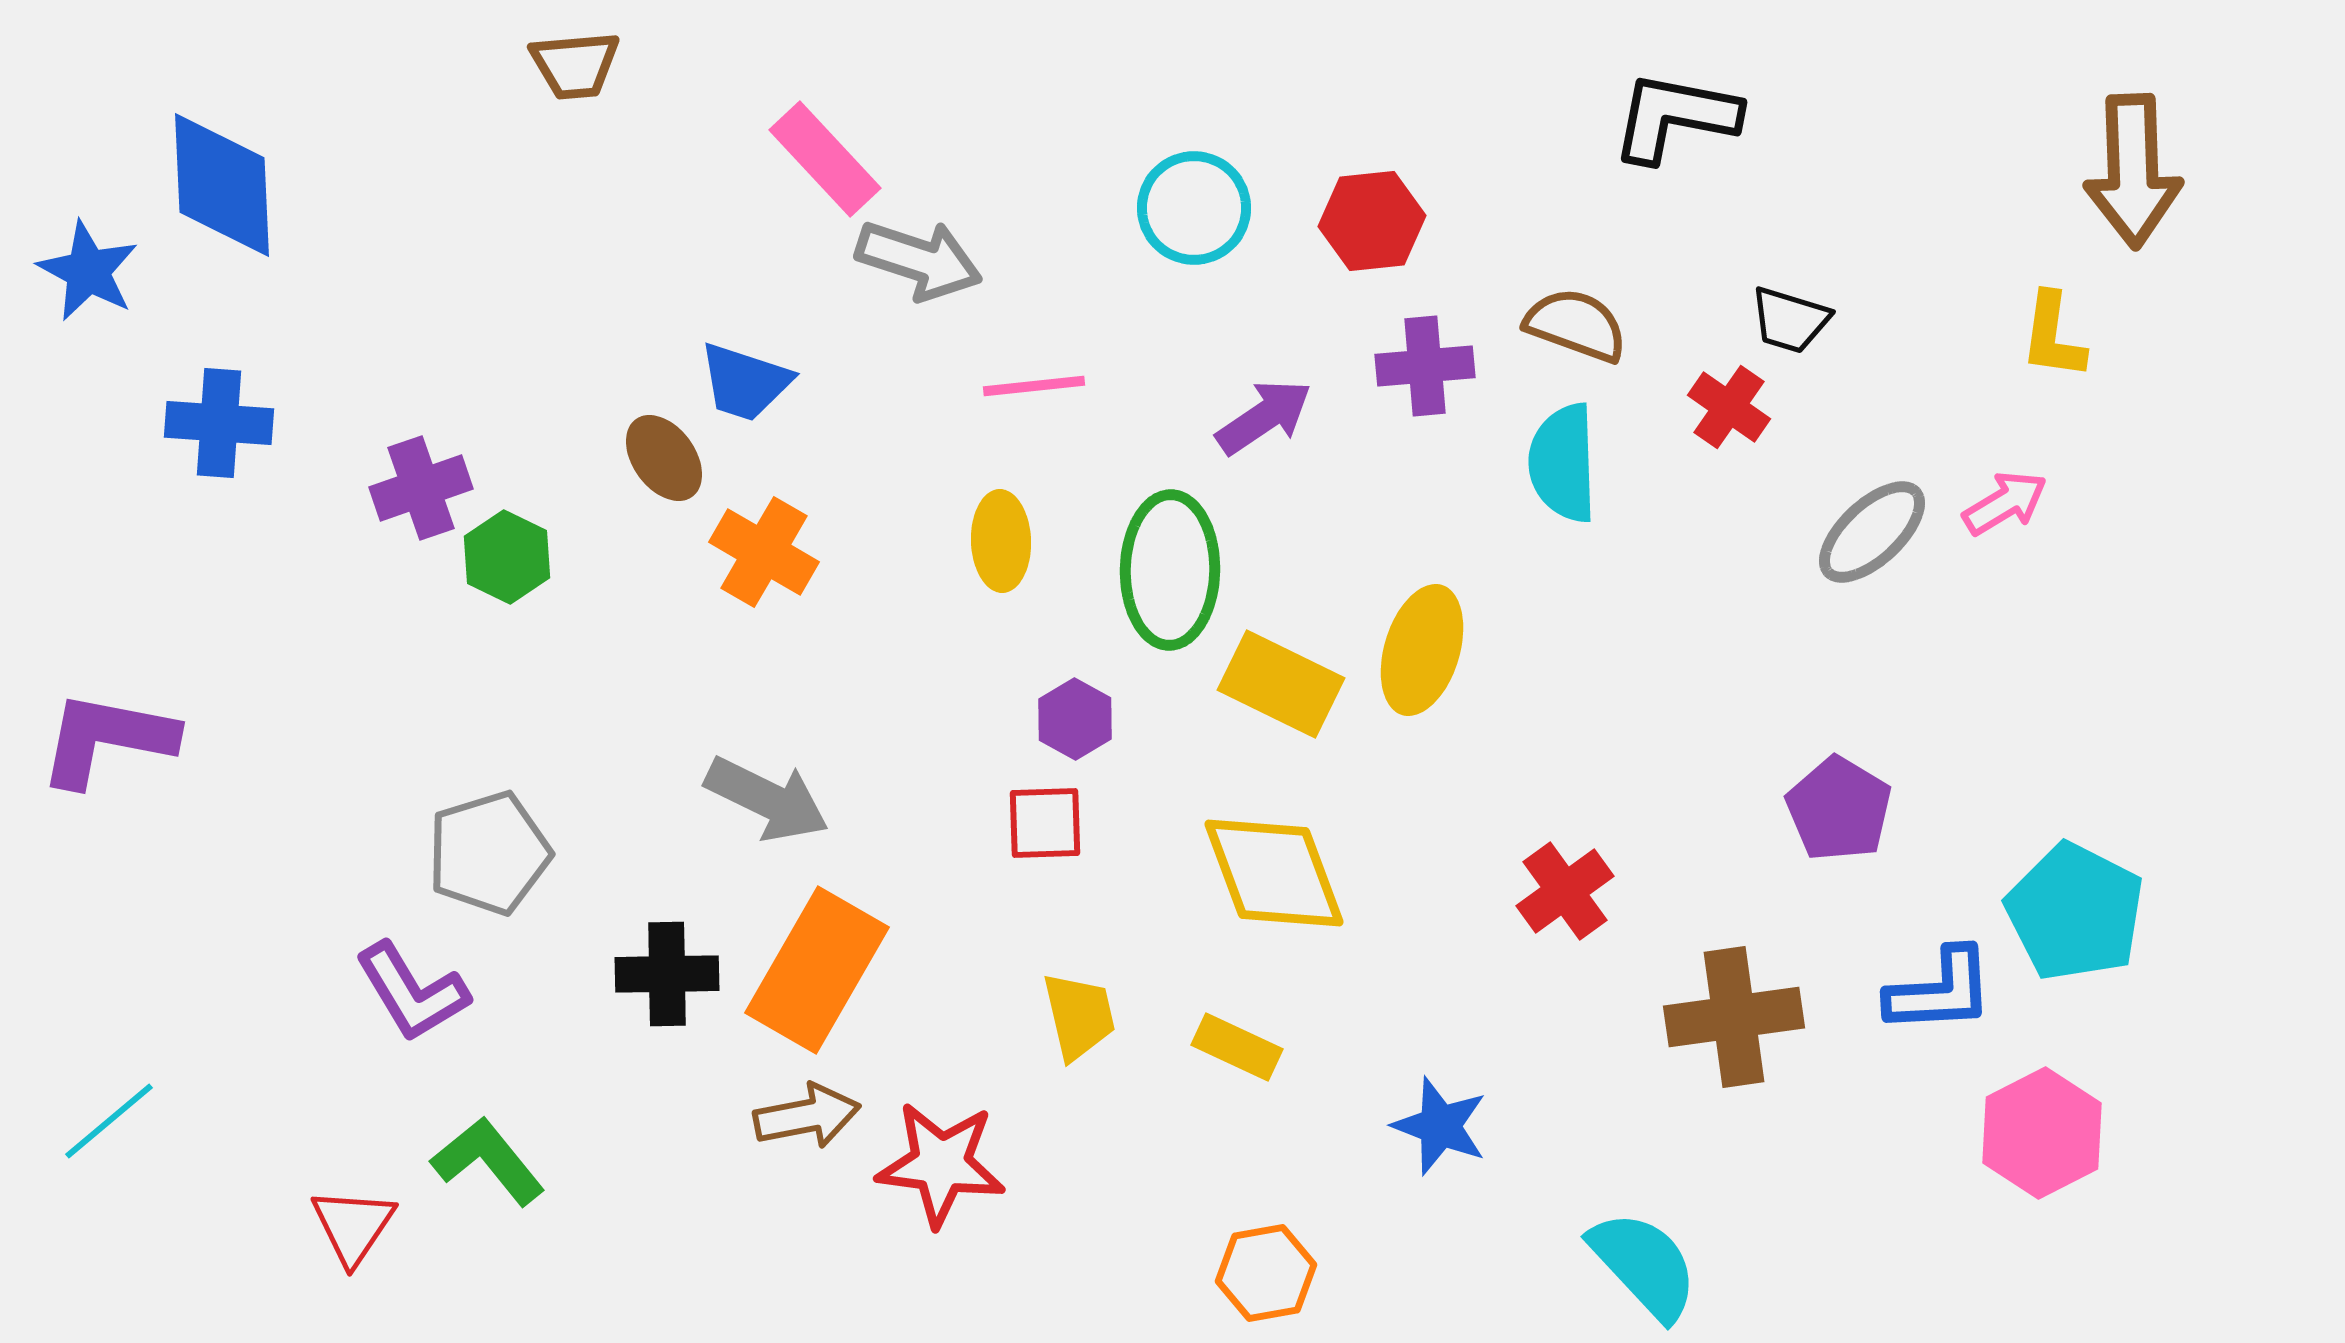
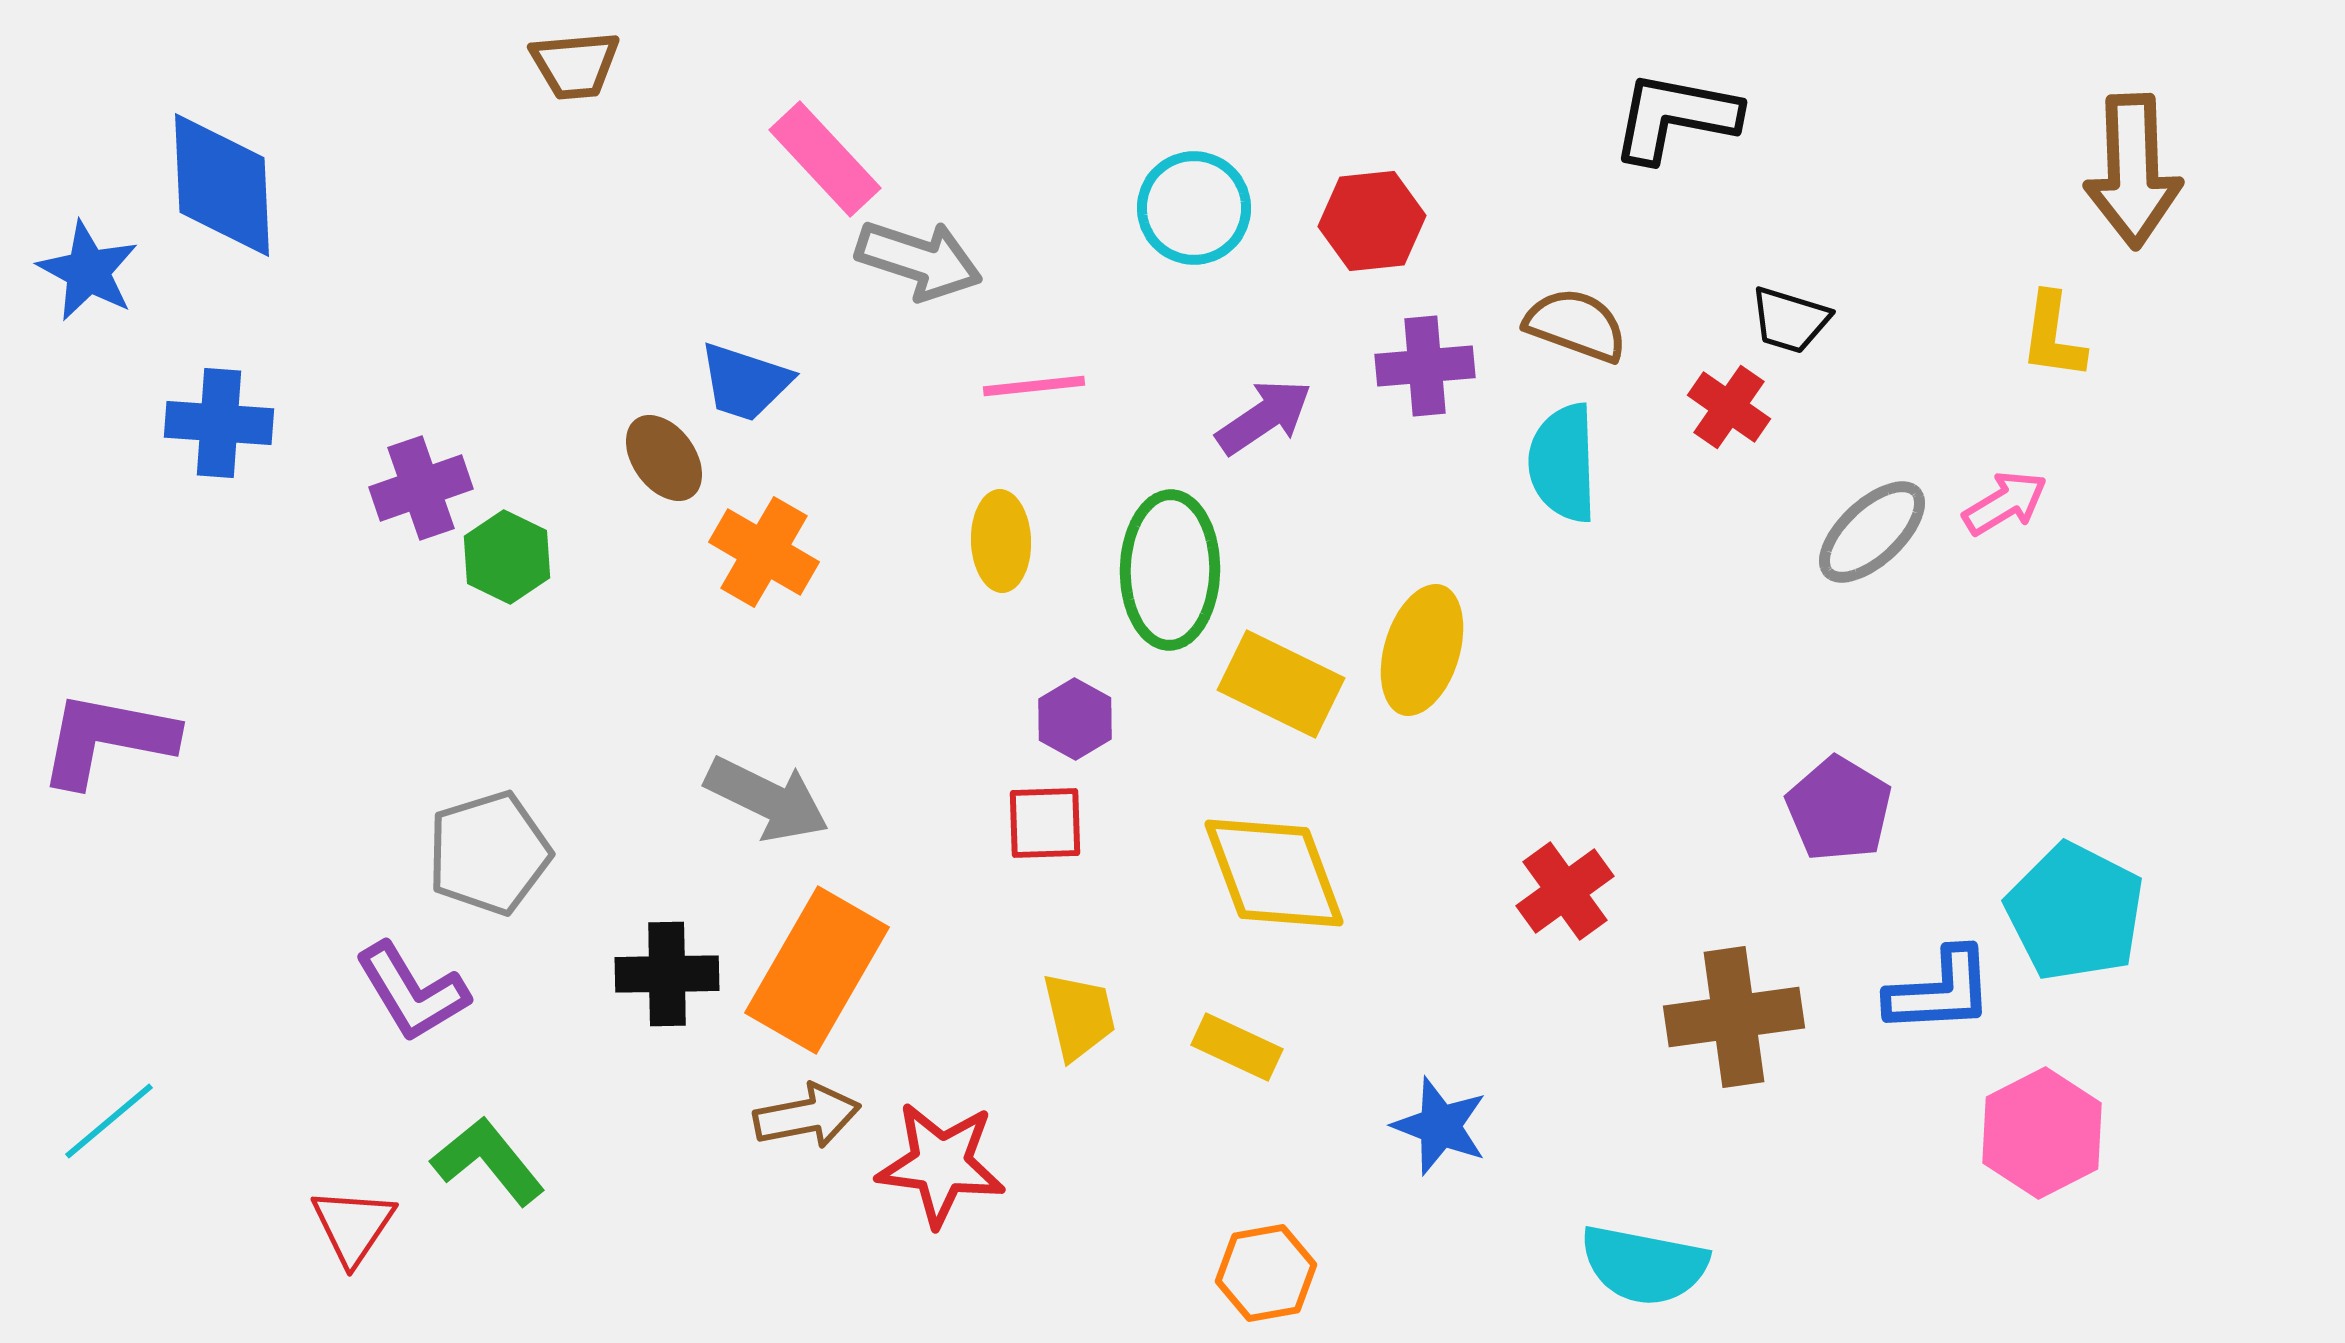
cyan semicircle at (1644, 1265): rotated 144 degrees clockwise
